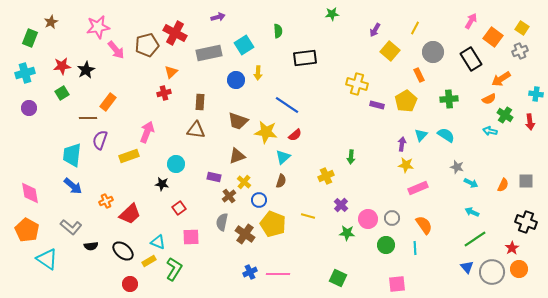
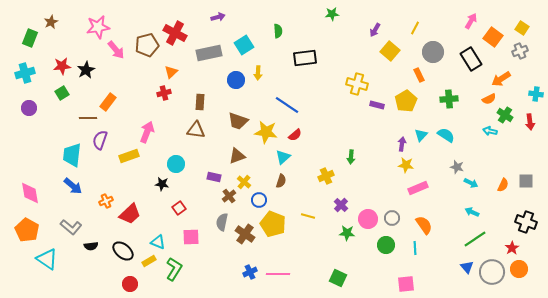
pink square at (397, 284): moved 9 px right
